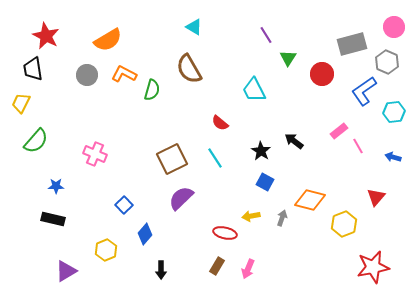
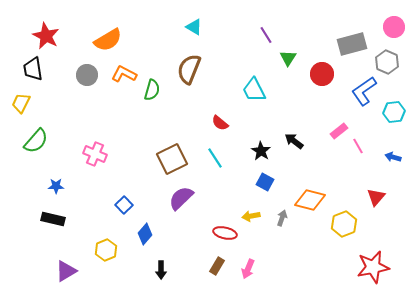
brown semicircle at (189, 69): rotated 52 degrees clockwise
